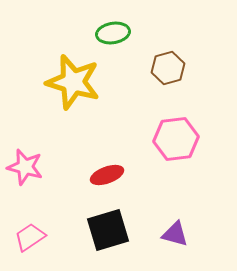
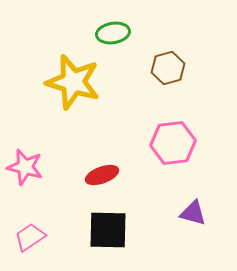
pink hexagon: moved 3 px left, 4 px down
red ellipse: moved 5 px left
black square: rotated 18 degrees clockwise
purple triangle: moved 18 px right, 21 px up
